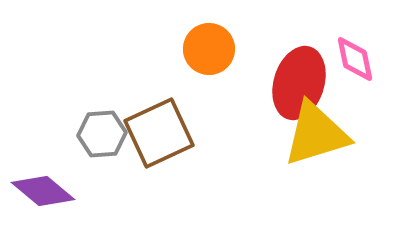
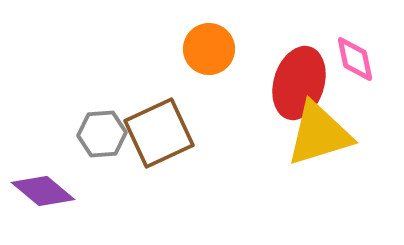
yellow triangle: moved 3 px right
